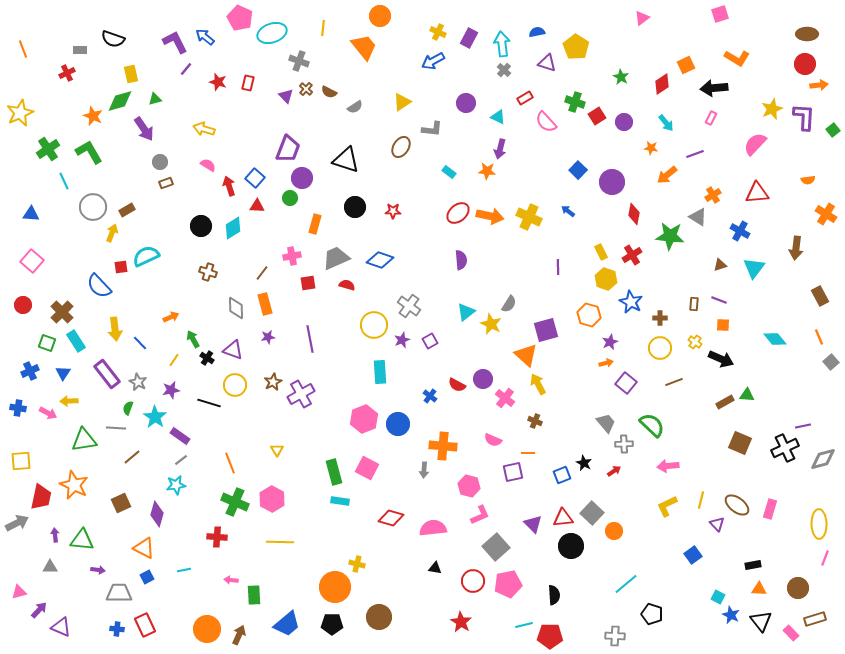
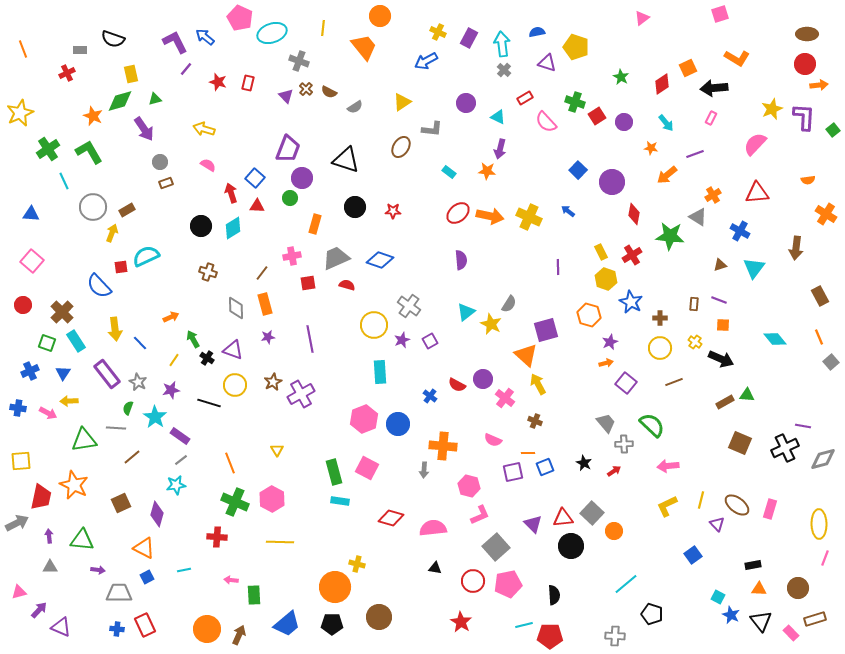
yellow pentagon at (576, 47): rotated 15 degrees counterclockwise
blue arrow at (433, 61): moved 7 px left
orange square at (686, 65): moved 2 px right, 3 px down
red arrow at (229, 186): moved 2 px right, 7 px down
purple line at (803, 426): rotated 21 degrees clockwise
blue square at (562, 475): moved 17 px left, 8 px up
purple arrow at (55, 535): moved 6 px left, 1 px down
